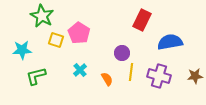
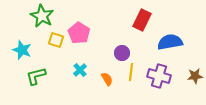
cyan star: rotated 24 degrees clockwise
